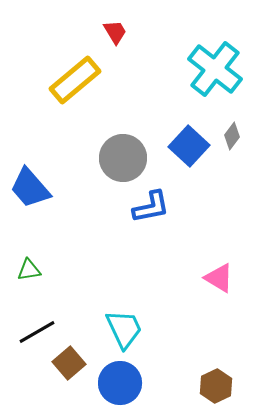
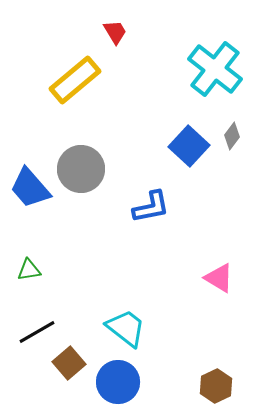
gray circle: moved 42 px left, 11 px down
cyan trapezoid: moved 2 px right, 1 px up; rotated 27 degrees counterclockwise
blue circle: moved 2 px left, 1 px up
